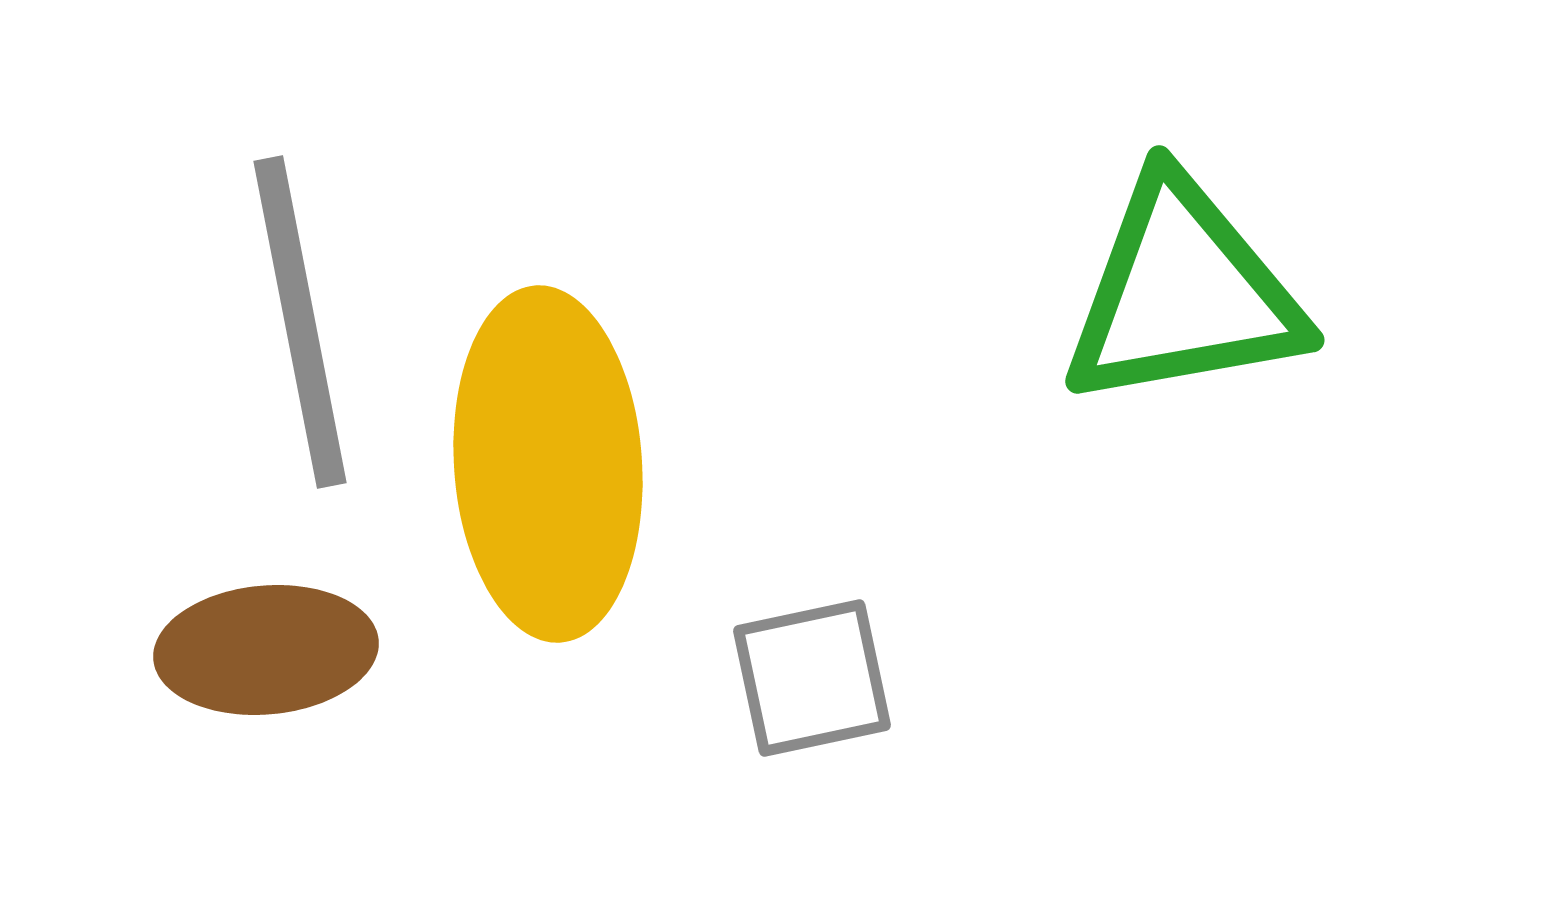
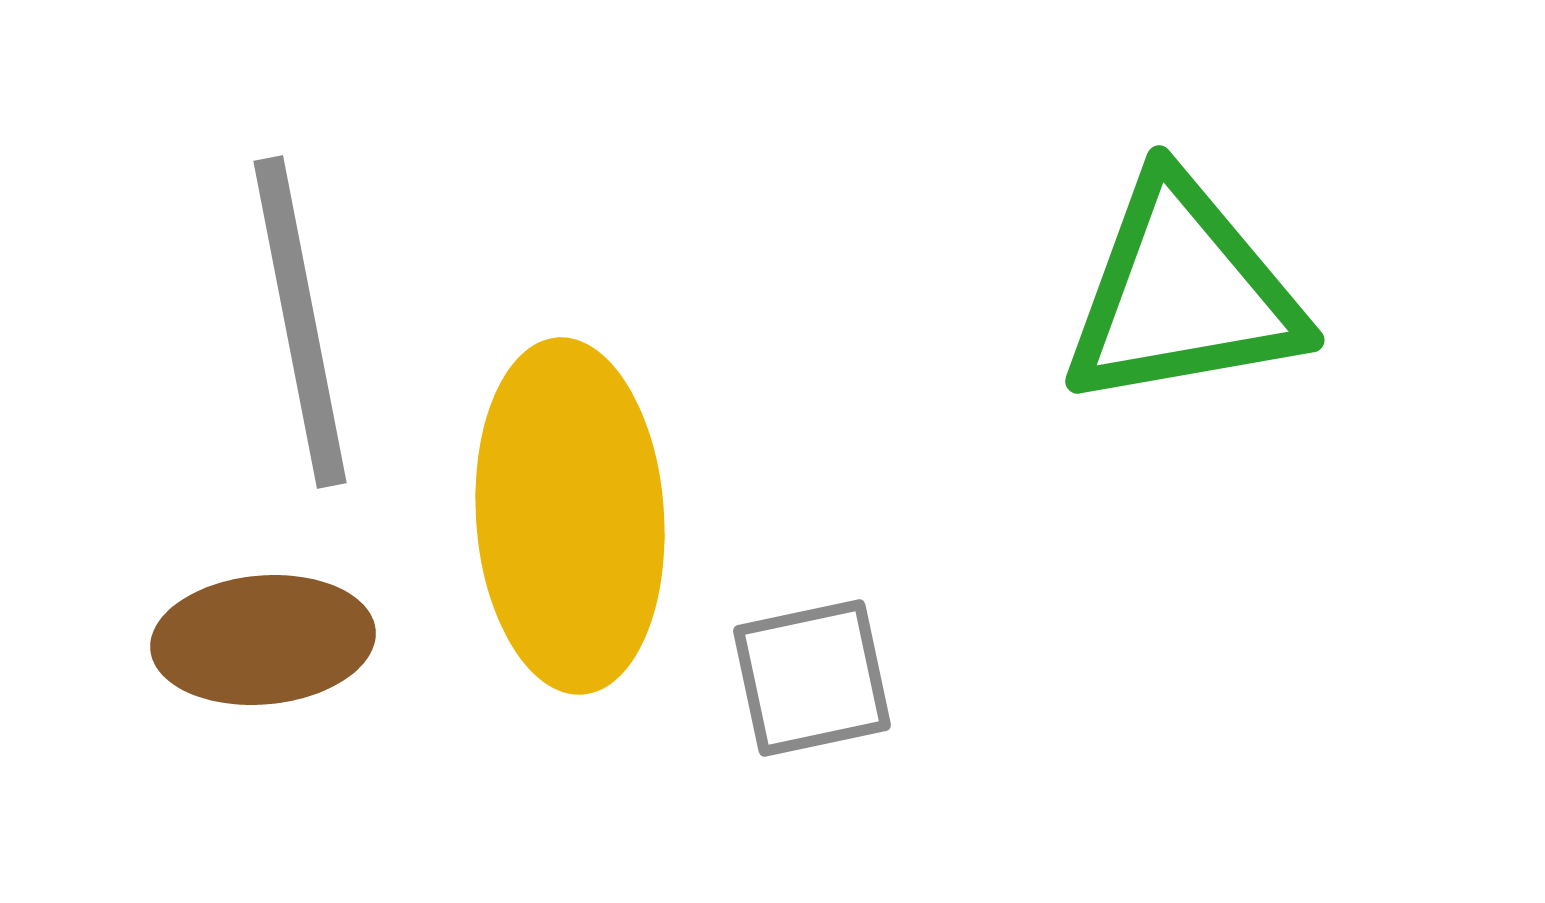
yellow ellipse: moved 22 px right, 52 px down
brown ellipse: moved 3 px left, 10 px up
